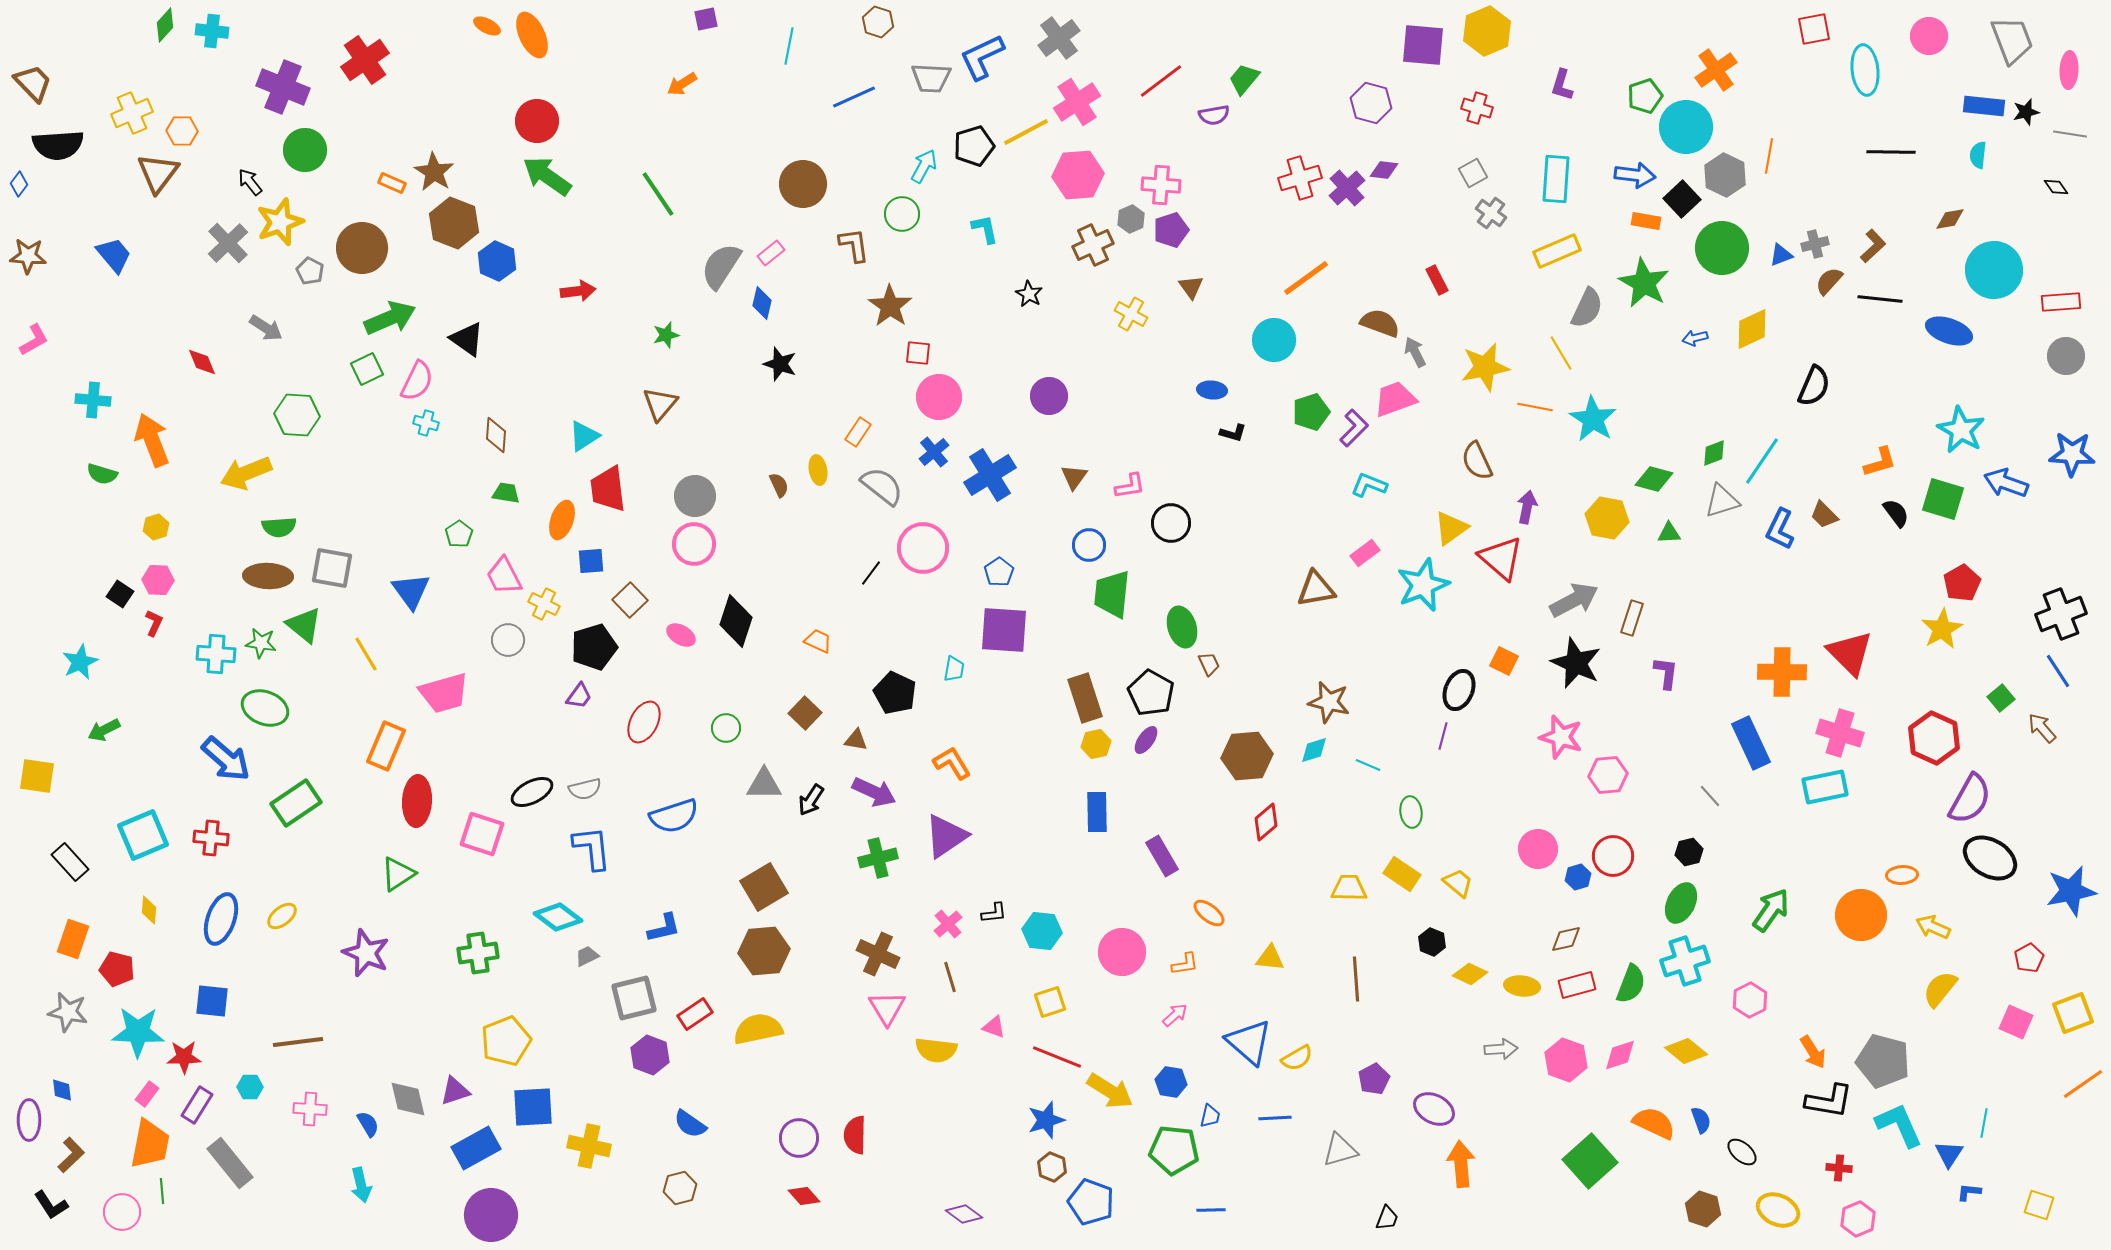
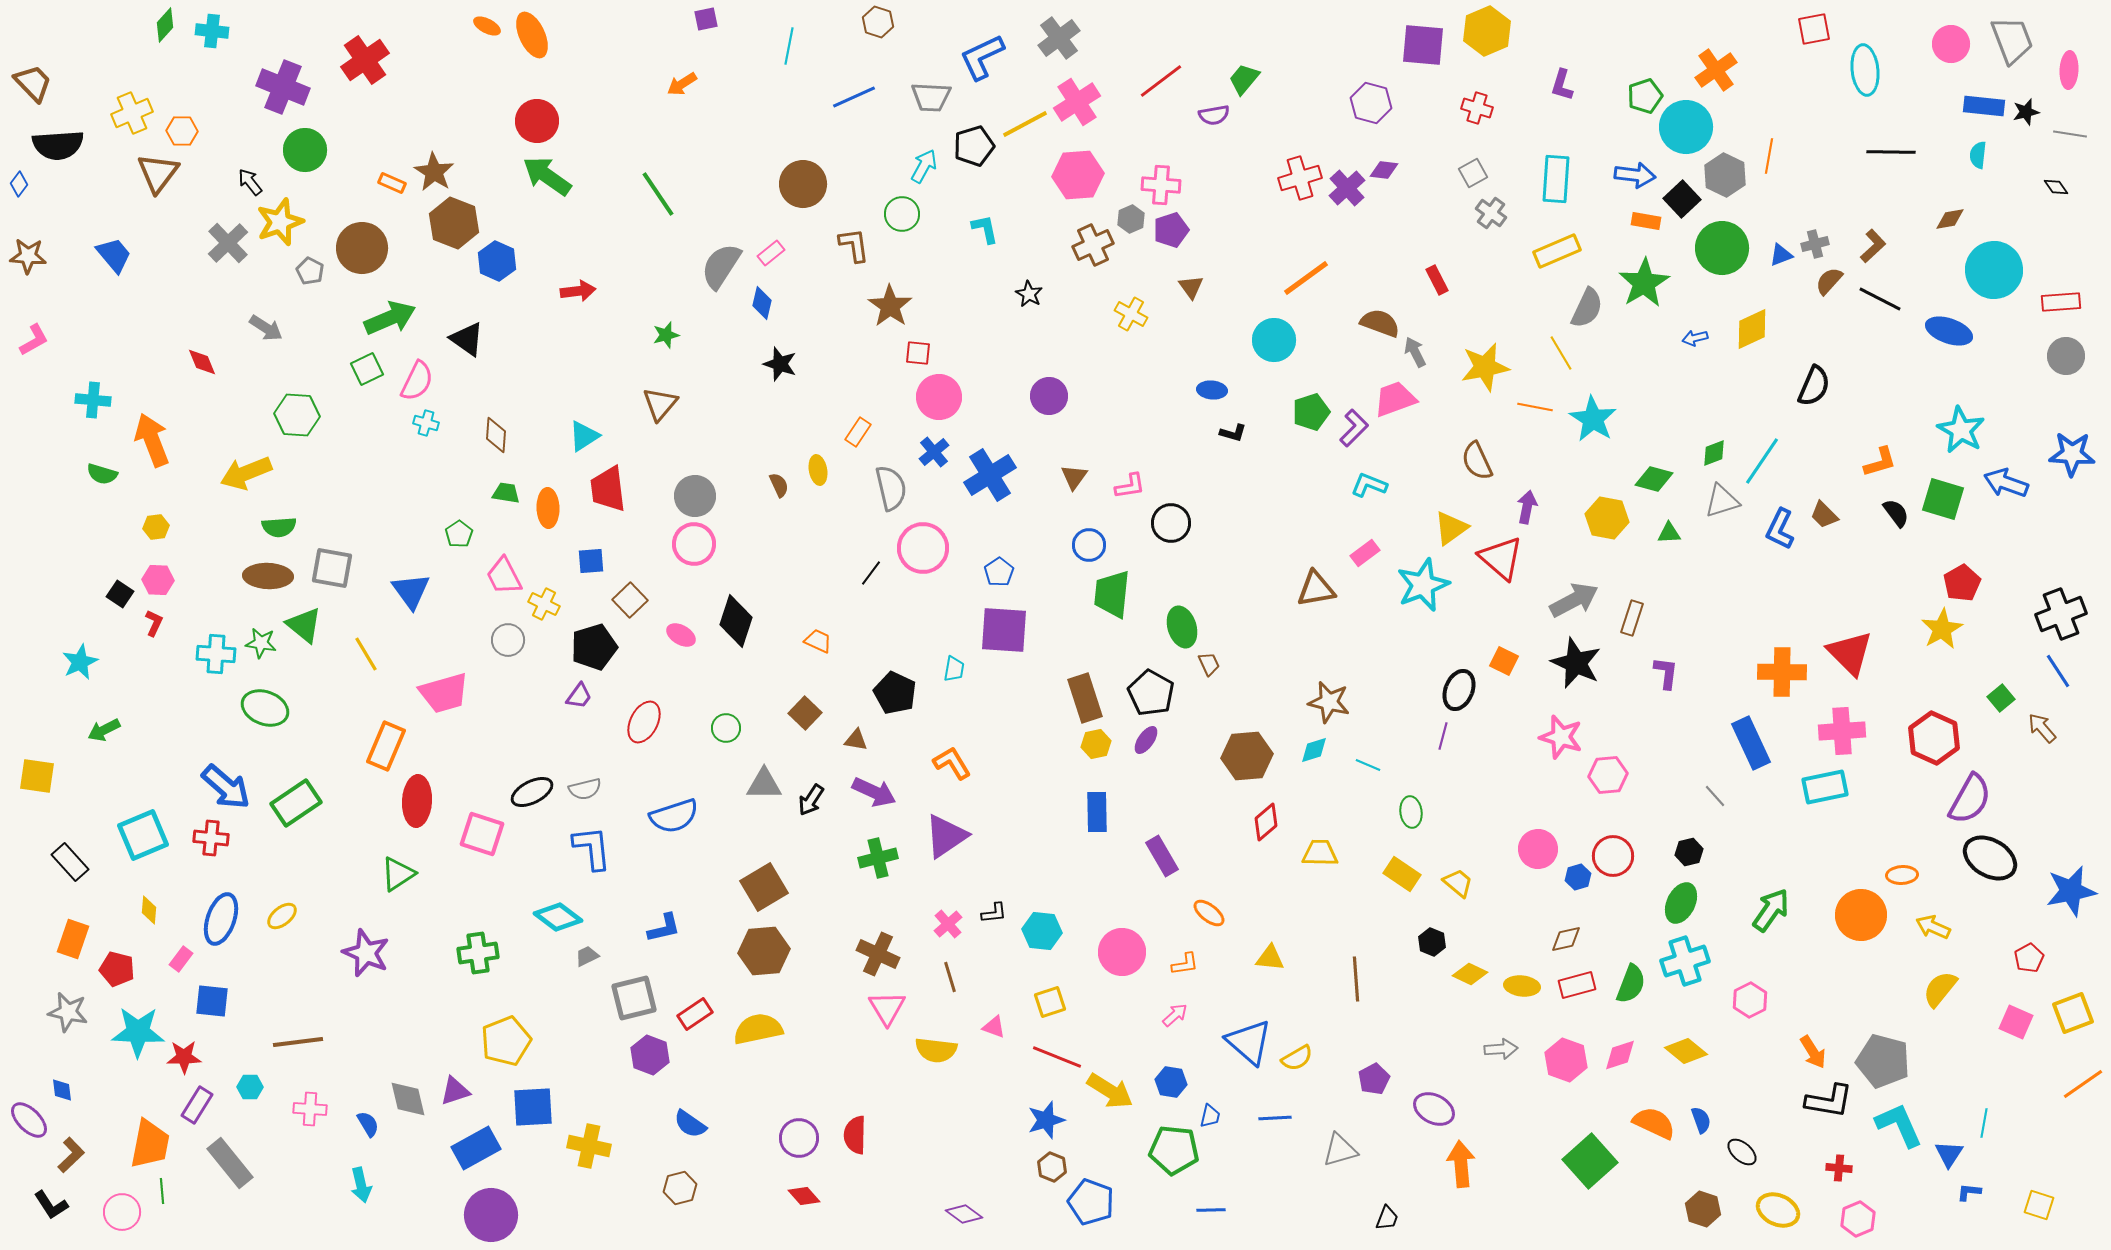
pink circle at (1929, 36): moved 22 px right, 8 px down
gray trapezoid at (931, 78): moved 19 px down
yellow line at (1026, 132): moved 1 px left, 8 px up
green star at (1644, 283): rotated 12 degrees clockwise
black line at (1880, 299): rotated 21 degrees clockwise
gray semicircle at (882, 486): moved 9 px right, 2 px down; rotated 39 degrees clockwise
orange ellipse at (562, 520): moved 14 px left, 12 px up; rotated 21 degrees counterclockwise
yellow hexagon at (156, 527): rotated 10 degrees clockwise
pink cross at (1840, 733): moved 2 px right, 2 px up; rotated 21 degrees counterclockwise
blue arrow at (226, 759): moved 28 px down
gray line at (1710, 796): moved 5 px right
yellow trapezoid at (1349, 888): moved 29 px left, 35 px up
pink rectangle at (147, 1094): moved 34 px right, 135 px up
purple ellipse at (29, 1120): rotated 45 degrees counterclockwise
